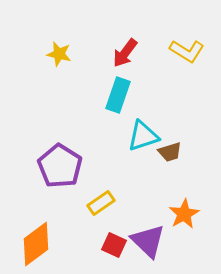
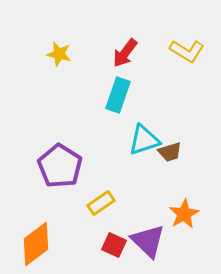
cyan triangle: moved 1 px right, 4 px down
